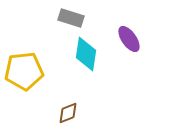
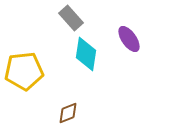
gray rectangle: rotated 30 degrees clockwise
